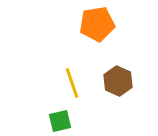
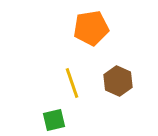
orange pentagon: moved 6 px left, 4 px down
green square: moved 6 px left, 1 px up
